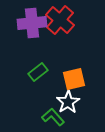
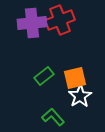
red cross: rotated 28 degrees clockwise
green rectangle: moved 6 px right, 4 px down
orange square: moved 1 px right, 1 px up
white star: moved 12 px right, 6 px up
